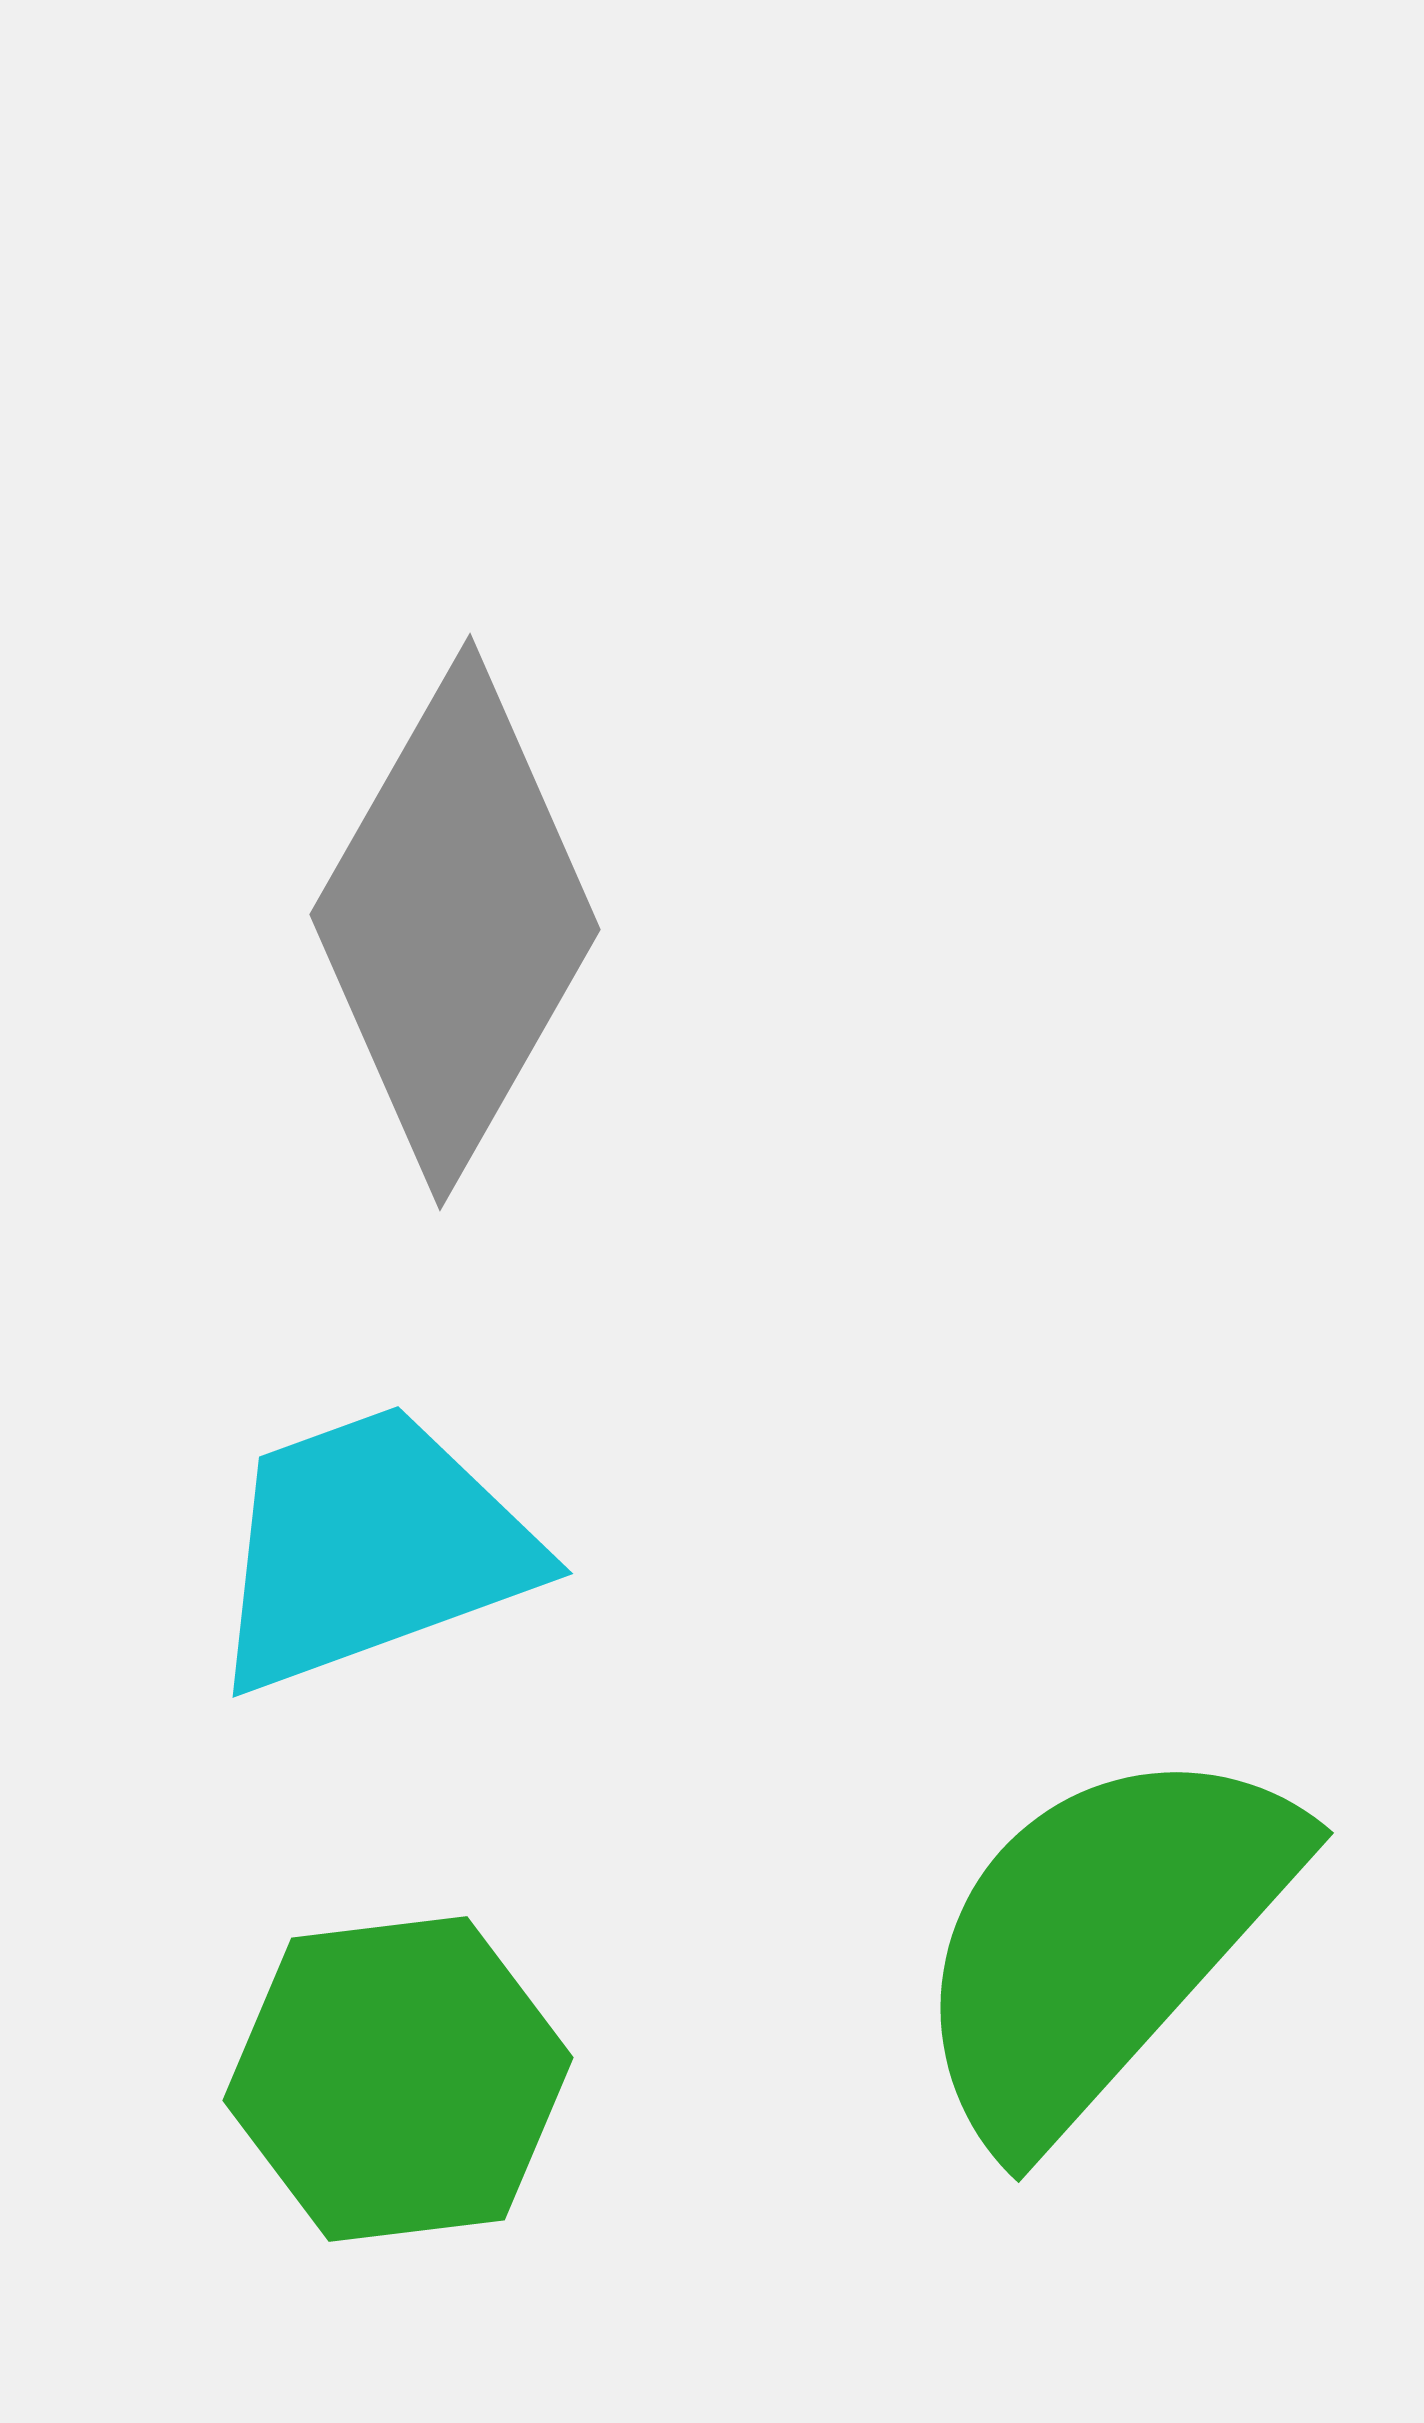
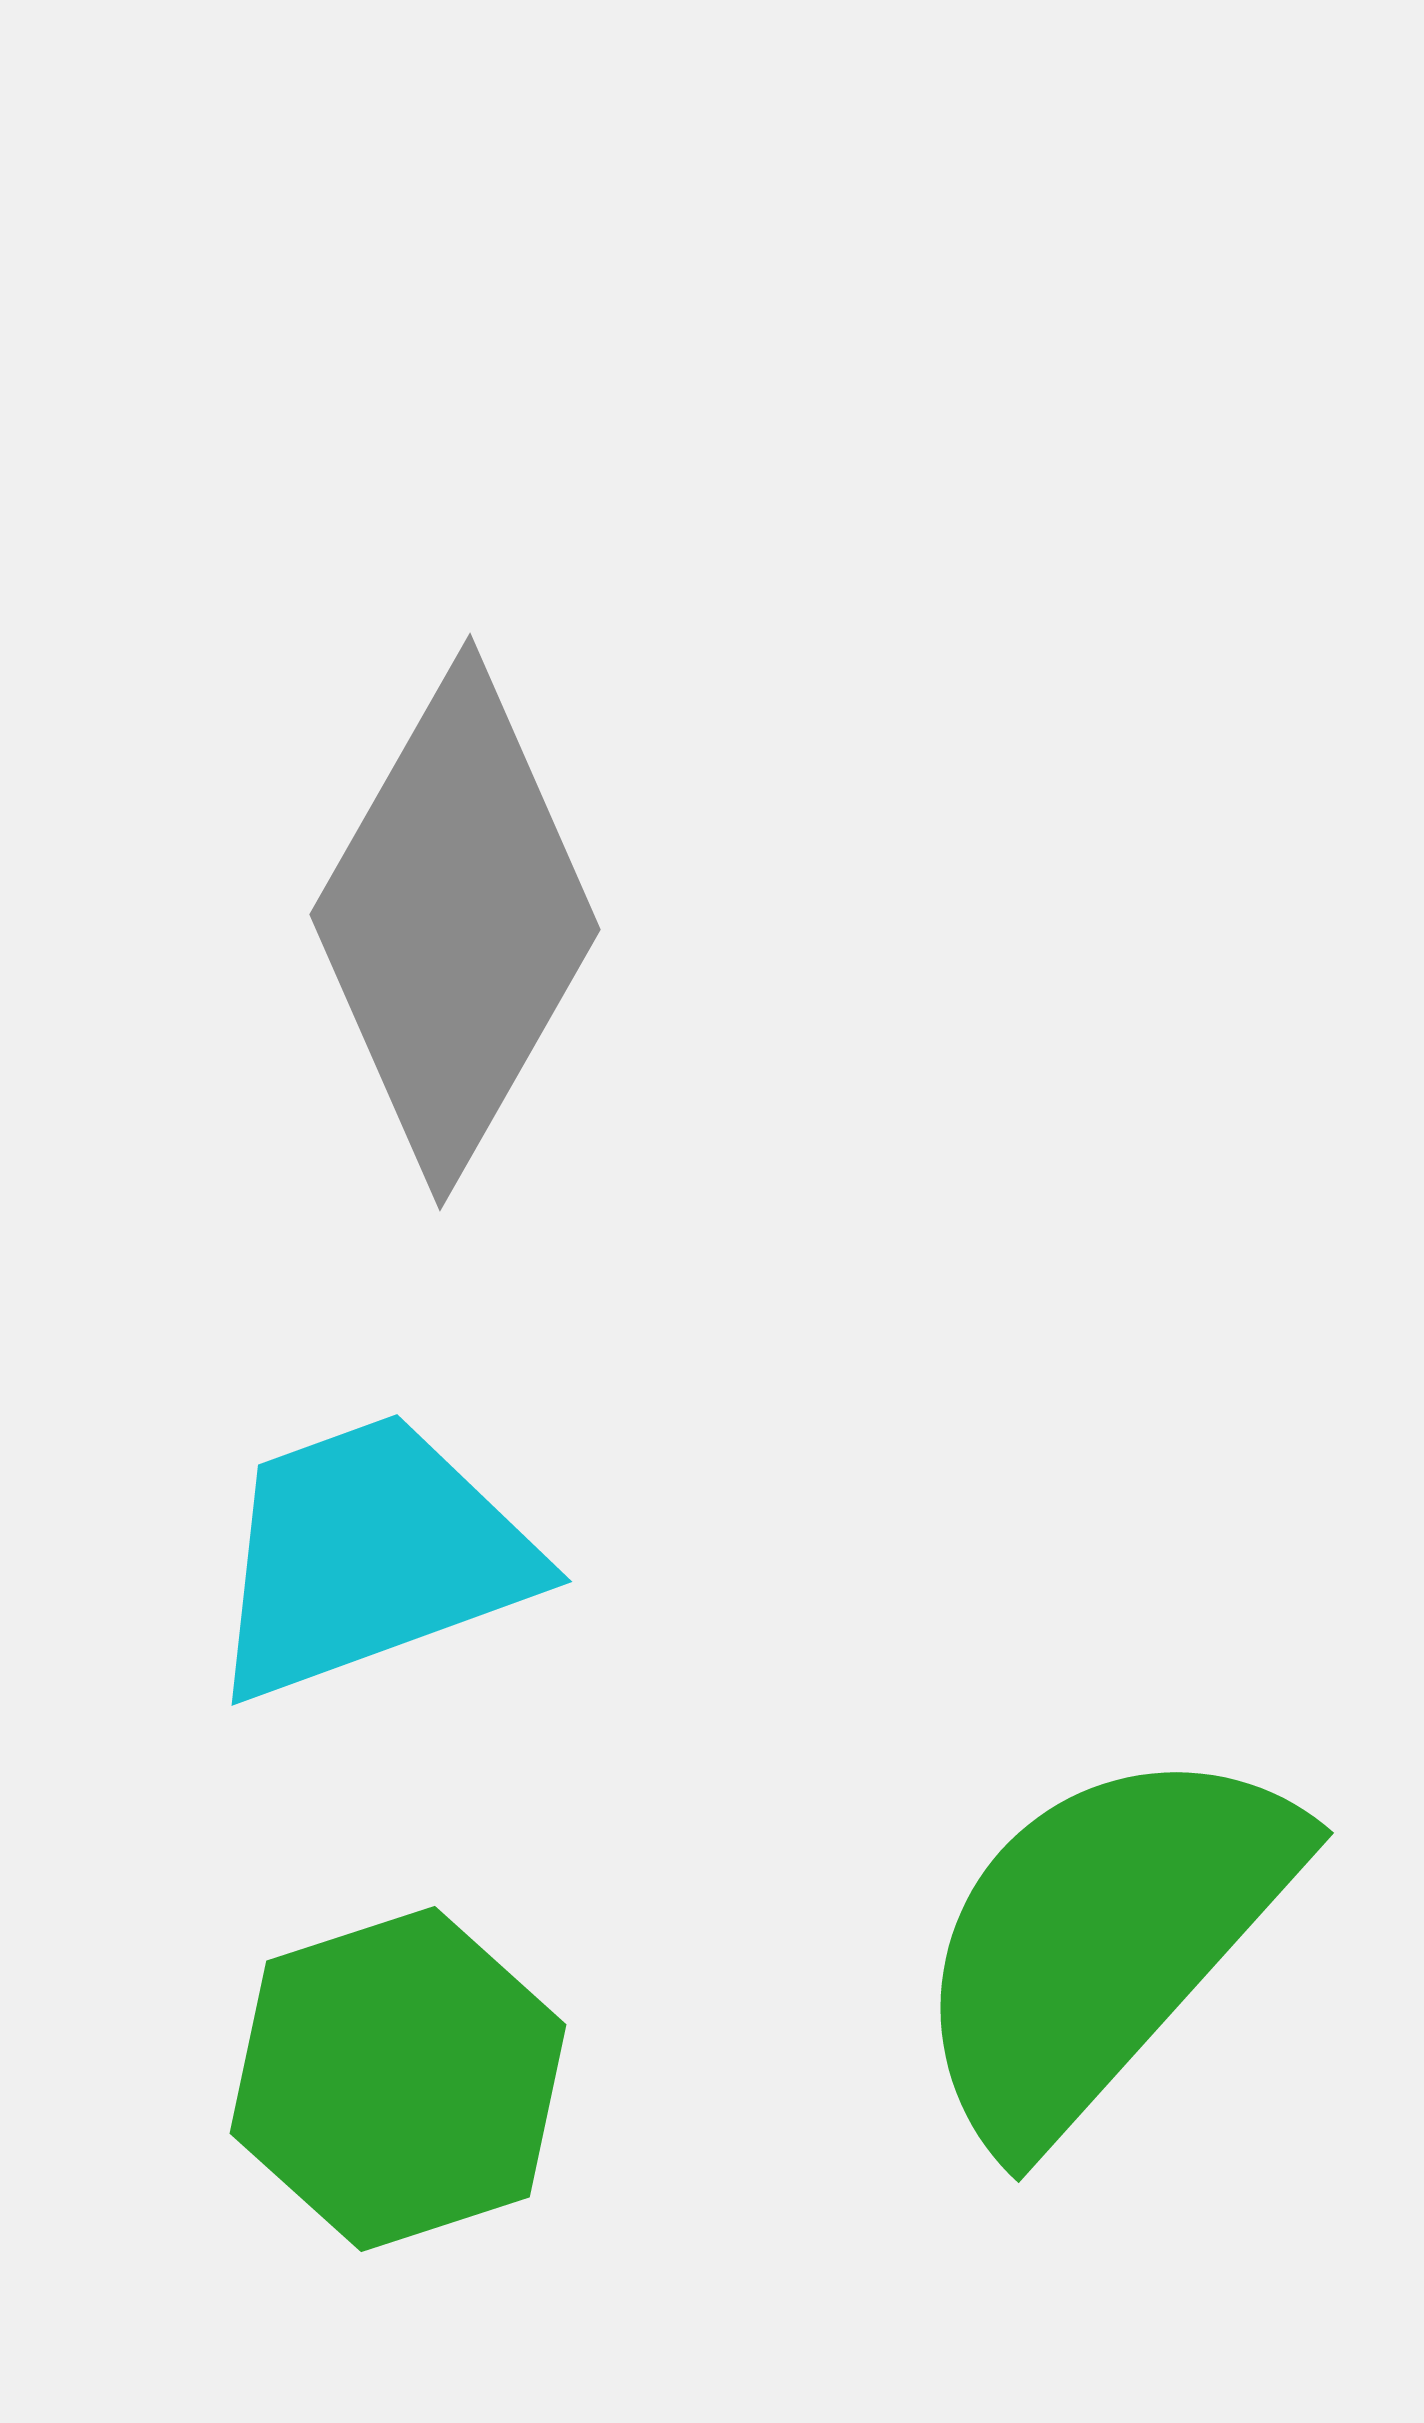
cyan trapezoid: moved 1 px left, 8 px down
green hexagon: rotated 11 degrees counterclockwise
